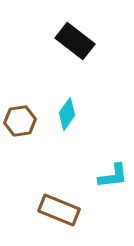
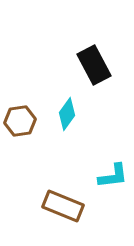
black rectangle: moved 19 px right, 24 px down; rotated 24 degrees clockwise
brown rectangle: moved 4 px right, 4 px up
